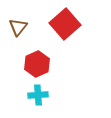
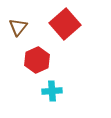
red hexagon: moved 4 px up
cyan cross: moved 14 px right, 4 px up
